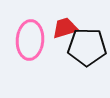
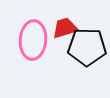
pink ellipse: moved 3 px right
